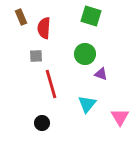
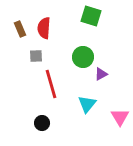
brown rectangle: moved 1 px left, 12 px down
green circle: moved 2 px left, 3 px down
purple triangle: rotated 48 degrees counterclockwise
